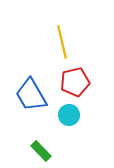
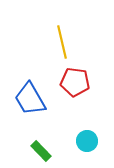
red pentagon: rotated 20 degrees clockwise
blue trapezoid: moved 1 px left, 4 px down
cyan circle: moved 18 px right, 26 px down
